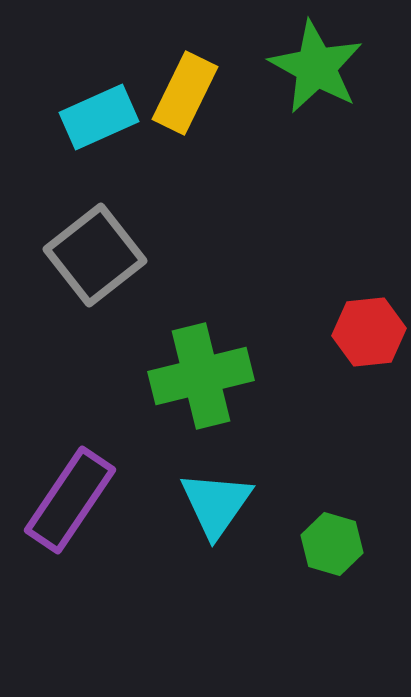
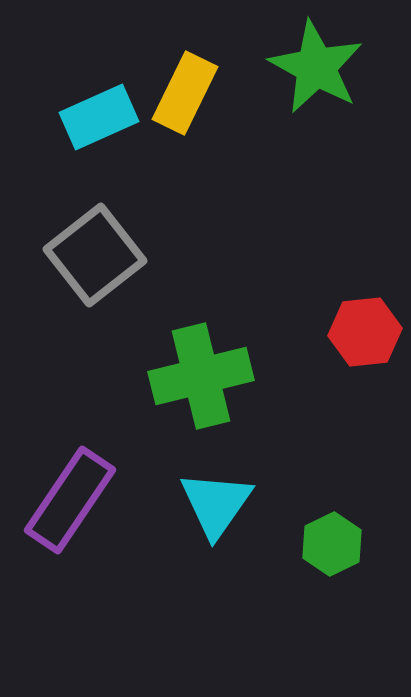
red hexagon: moved 4 px left
green hexagon: rotated 18 degrees clockwise
